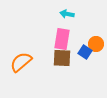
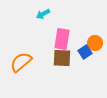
cyan arrow: moved 24 px left; rotated 40 degrees counterclockwise
orange circle: moved 1 px left, 1 px up
blue square: rotated 24 degrees clockwise
